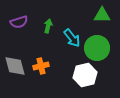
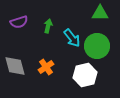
green triangle: moved 2 px left, 2 px up
green circle: moved 2 px up
orange cross: moved 5 px right, 1 px down; rotated 21 degrees counterclockwise
